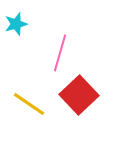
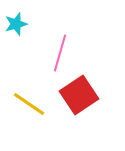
red square: rotated 9 degrees clockwise
